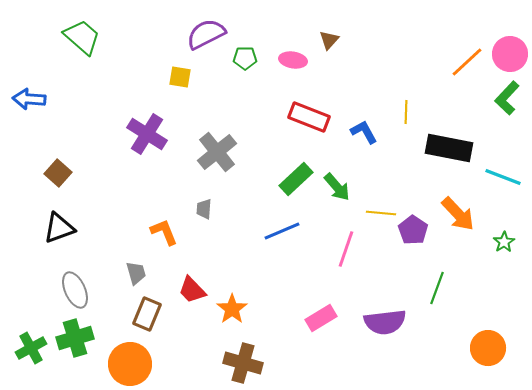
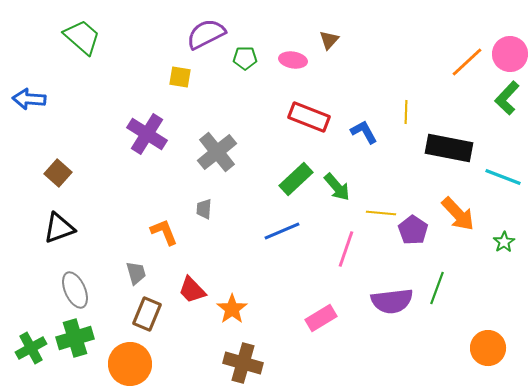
purple semicircle at (385, 322): moved 7 px right, 21 px up
